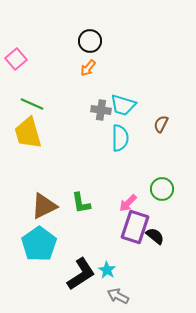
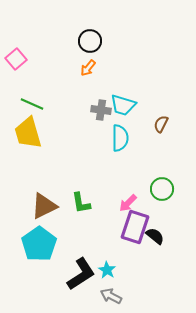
gray arrow: moved 7 px left
